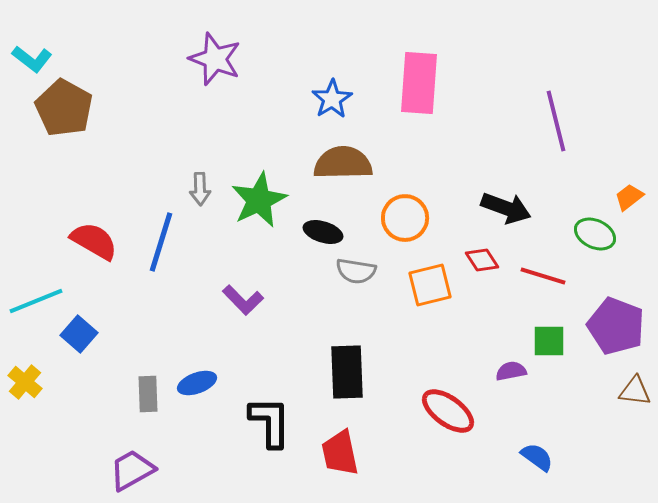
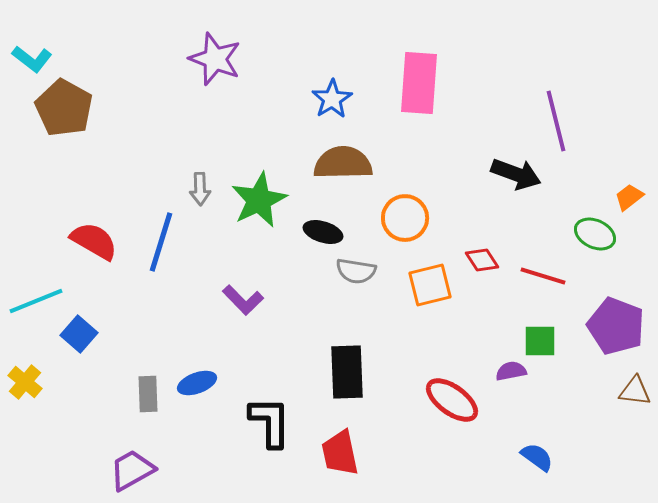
black arrow: moved 10 px right, 34 px up
green square: moved 9 px left
red ellipse: moved 4 px right, 11 px up
